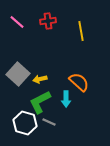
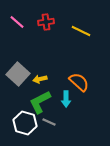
red cross: moved 2 px left, 1 px down
yellow line: rotated 54 degrees counterclockwise
